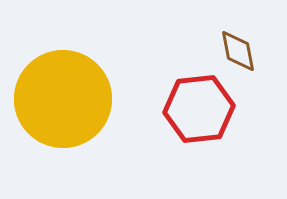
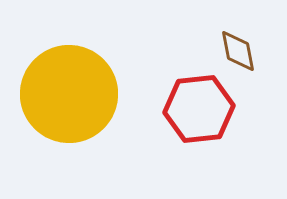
yellow circle: moved 6 px right, 5 px up
